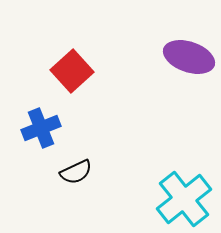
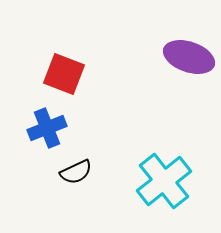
red square: moved 8 px left, 3 px down; rotated 27 degrees counterclockwise
blue cross: moved 6 px right
cyan cross: moved 20 px left, 18 px up
